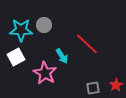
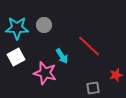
cyan star: moved 4 px left, 2 px up
red line: moved 2 px right, 2 px down
pink star: rotated 15 degrees counterclockwise
red star: moved 10 px up; rotated 16 degrees clockwise
